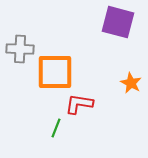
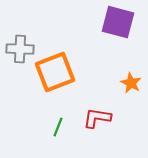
orange square: rotated 21 degrees counterclockwise
red L-shape: moved 18 px right, 14 px down
green line: moved 2 px right, 1 px up
